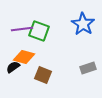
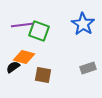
purple line: moved 4 px up
brown square: rotated 12 degrees counterclockwise
